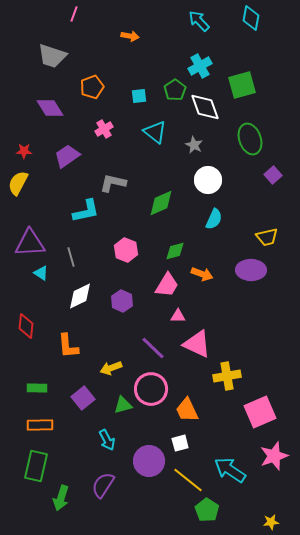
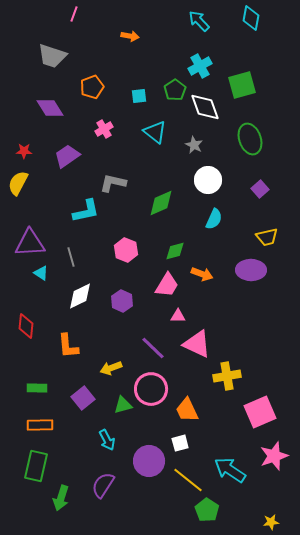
purple square at (273, 175): moved 13 px left, 14 px down
